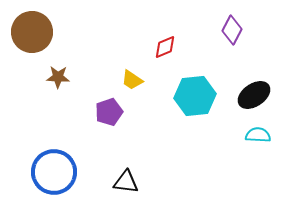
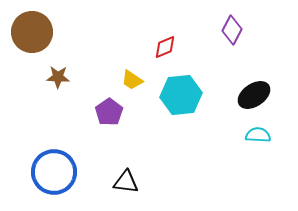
cyan hexagon: moved 14 px left, 1 px up
purple pentagon: rotated 16 degrees counterclockwise
